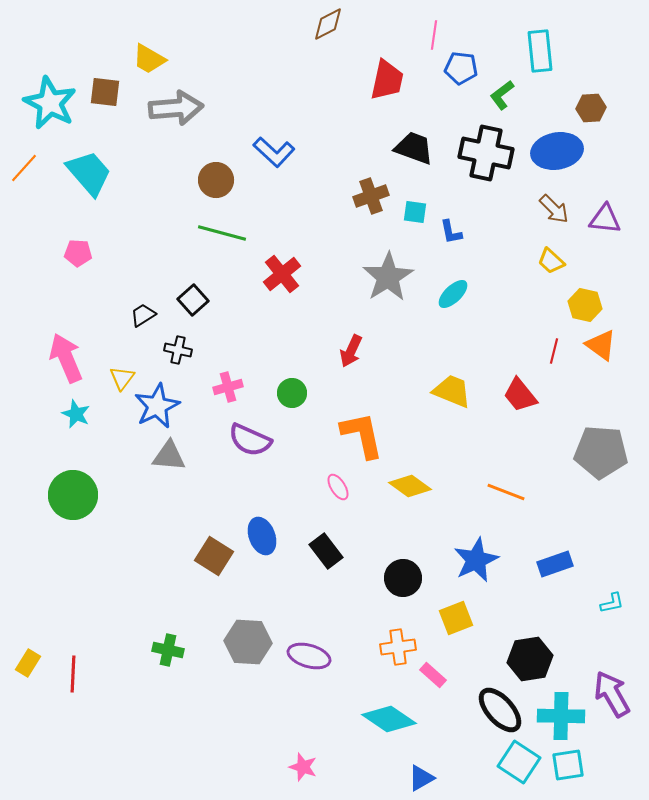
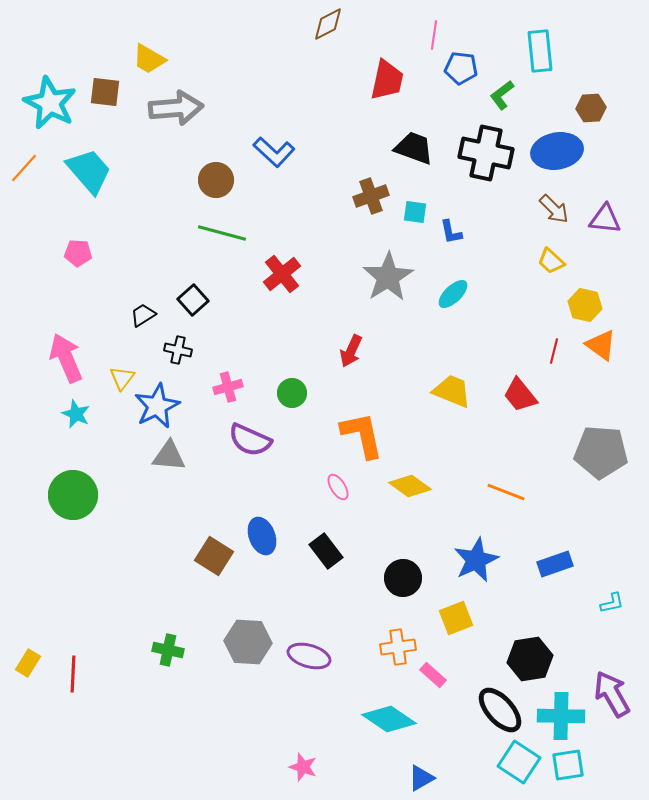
cyan trapezoid at (89, 173): moved 2 px up
